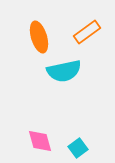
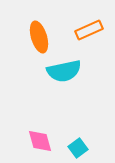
orange rectangle: moved 2 px right, 2 px up; rotated 12 degrees clockwise
